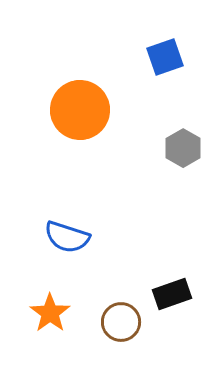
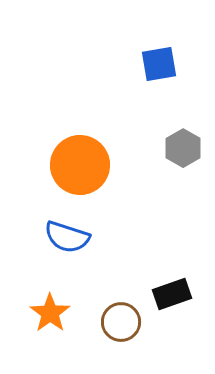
blue square: moved 6 px left, 7 px down; rotated 9 degrees clockwise
orange circle: moved 55 px down
